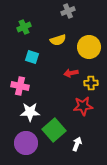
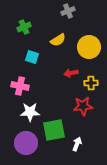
yellow semicircle: rotated 14 degrees counterclockwise
green square: rotated 30 degrees clockwise
